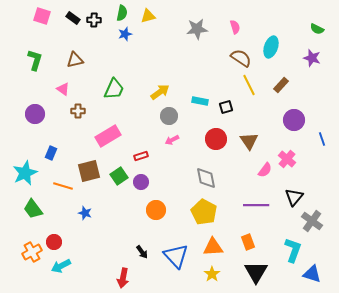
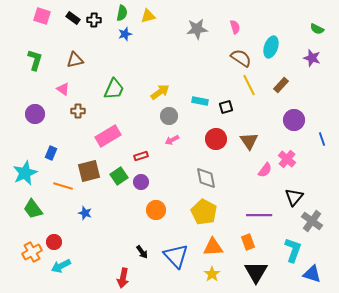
purple line at (256, 205): moved 3 px right, 10 px down
